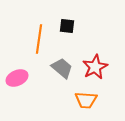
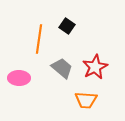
black square: rotated 28 degrees clockwise
pink ellipse: moved 2 px right; rotated 25 degrees clockwise
